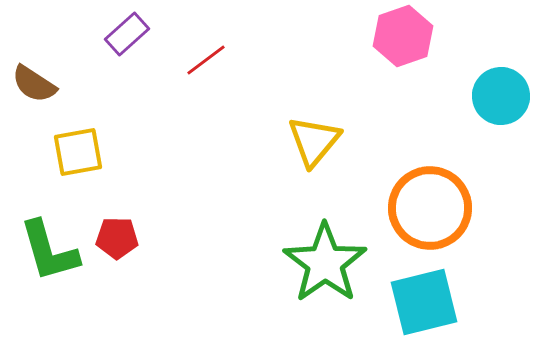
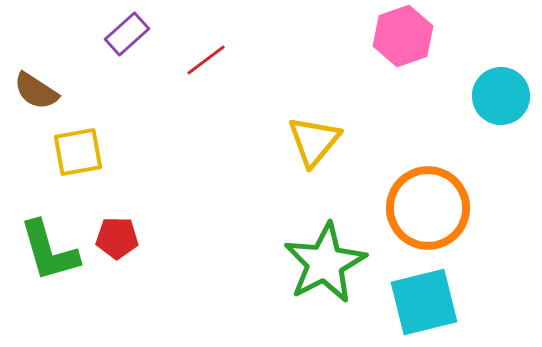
brown semicircle: moved 2 px right, 7 px down
orange circle: moved 2 px left
green star: rotated 8 degrees clockwise
